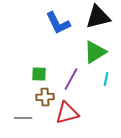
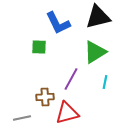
green square: moved 27 px up
cyan line: moved 1 px left, 3 px down
gray line: moved 1 px left; rotated 12 degrees counterclockwise
